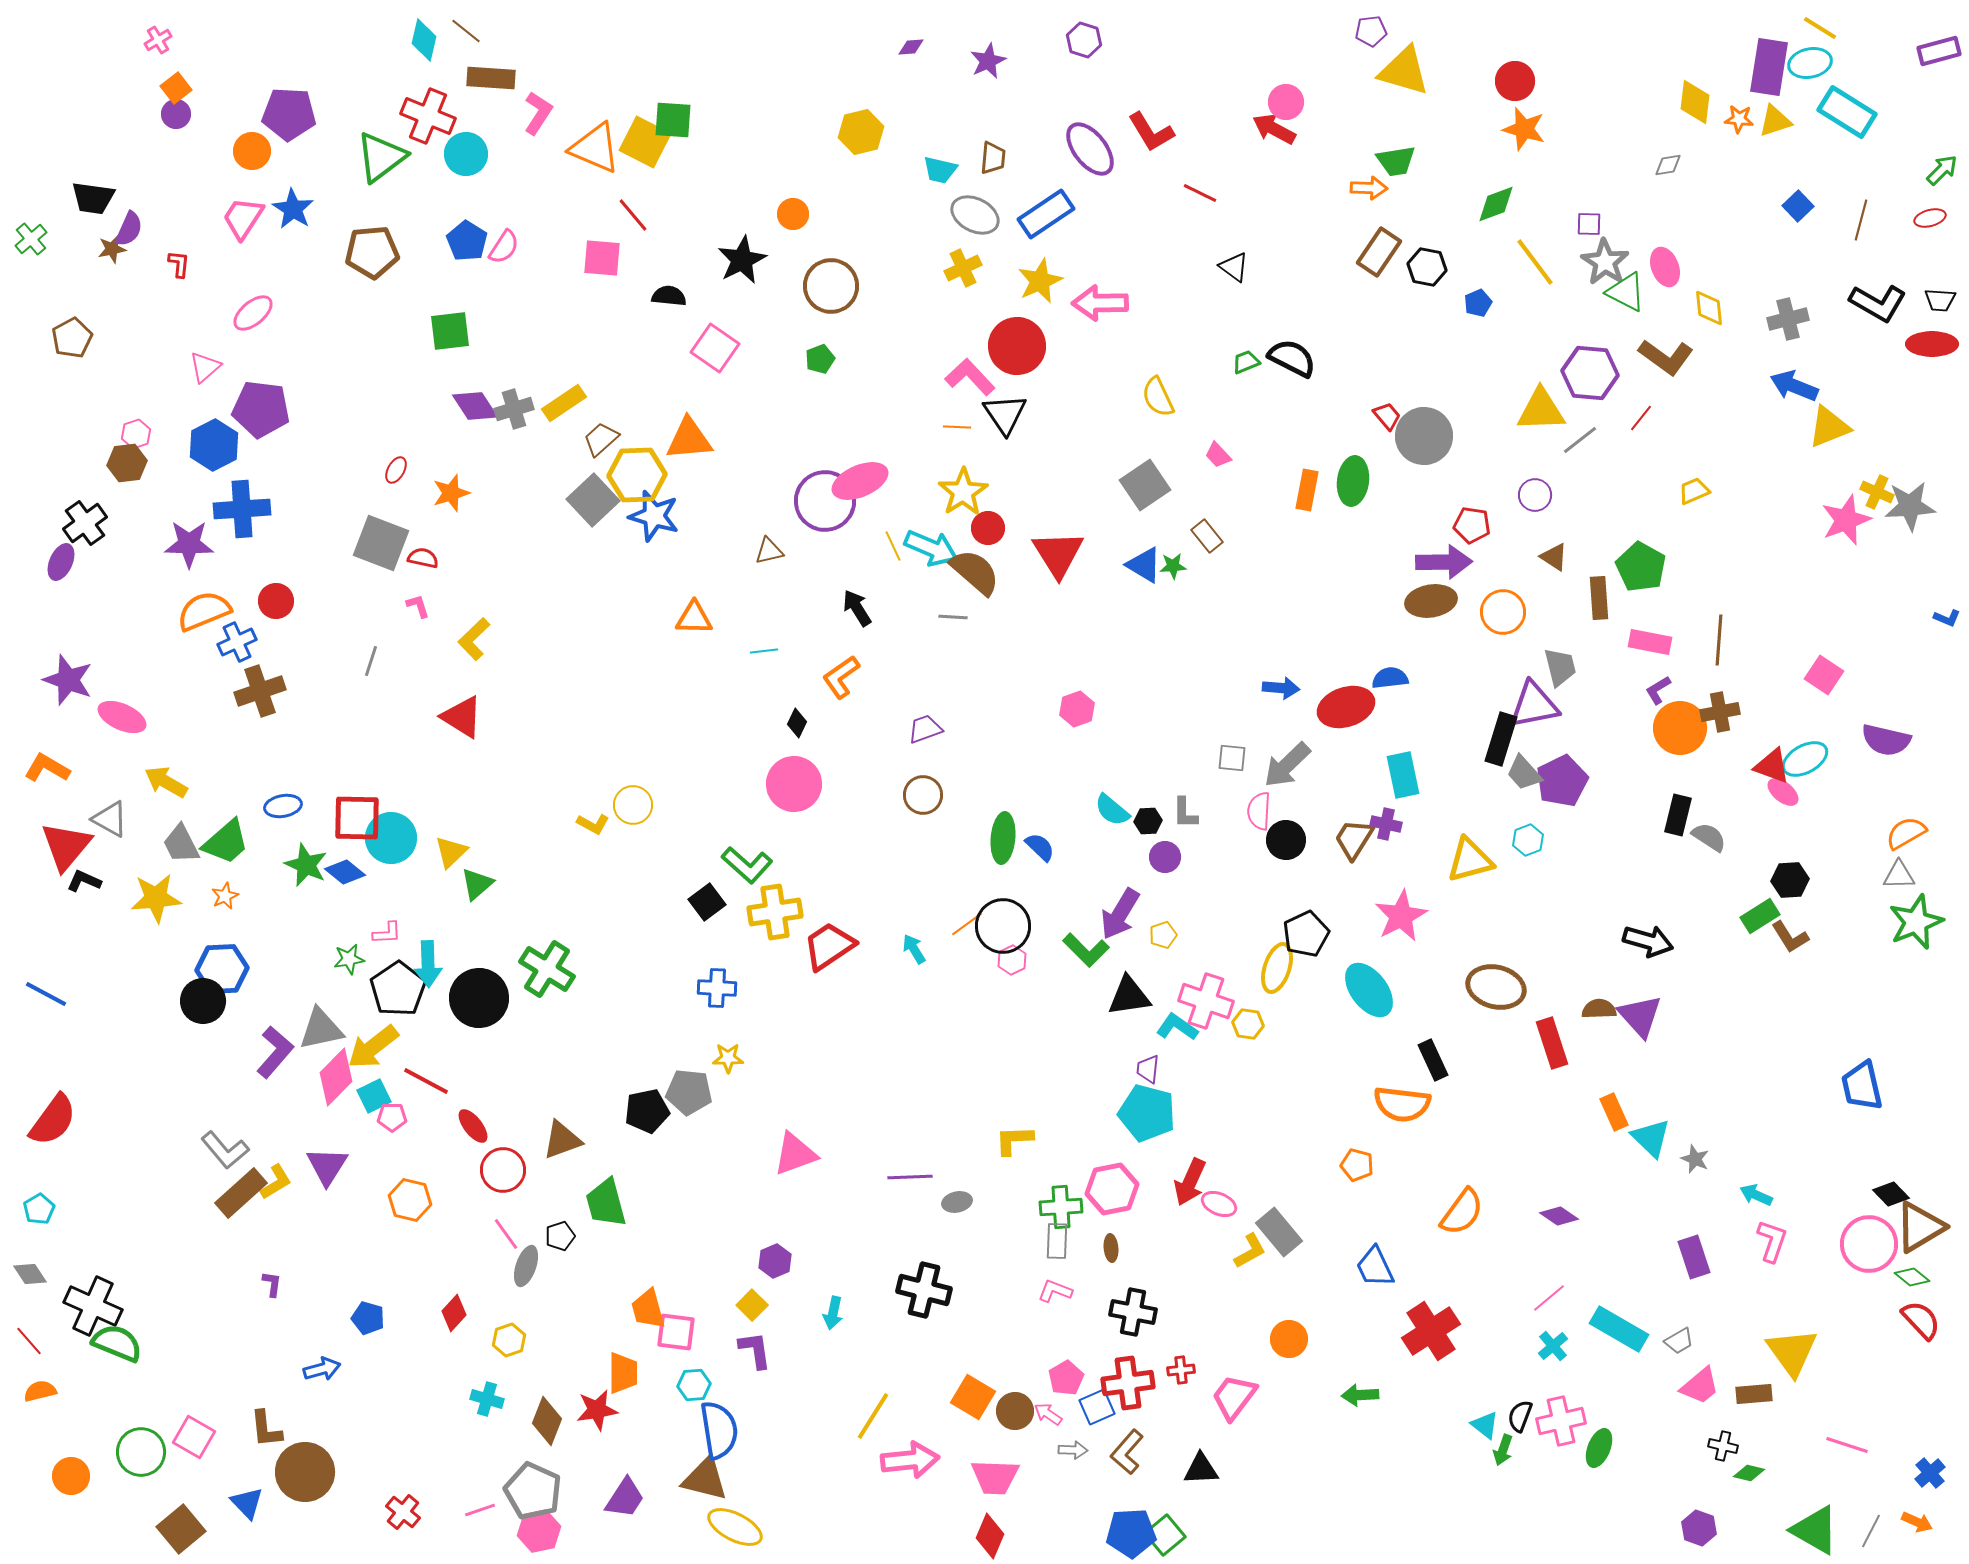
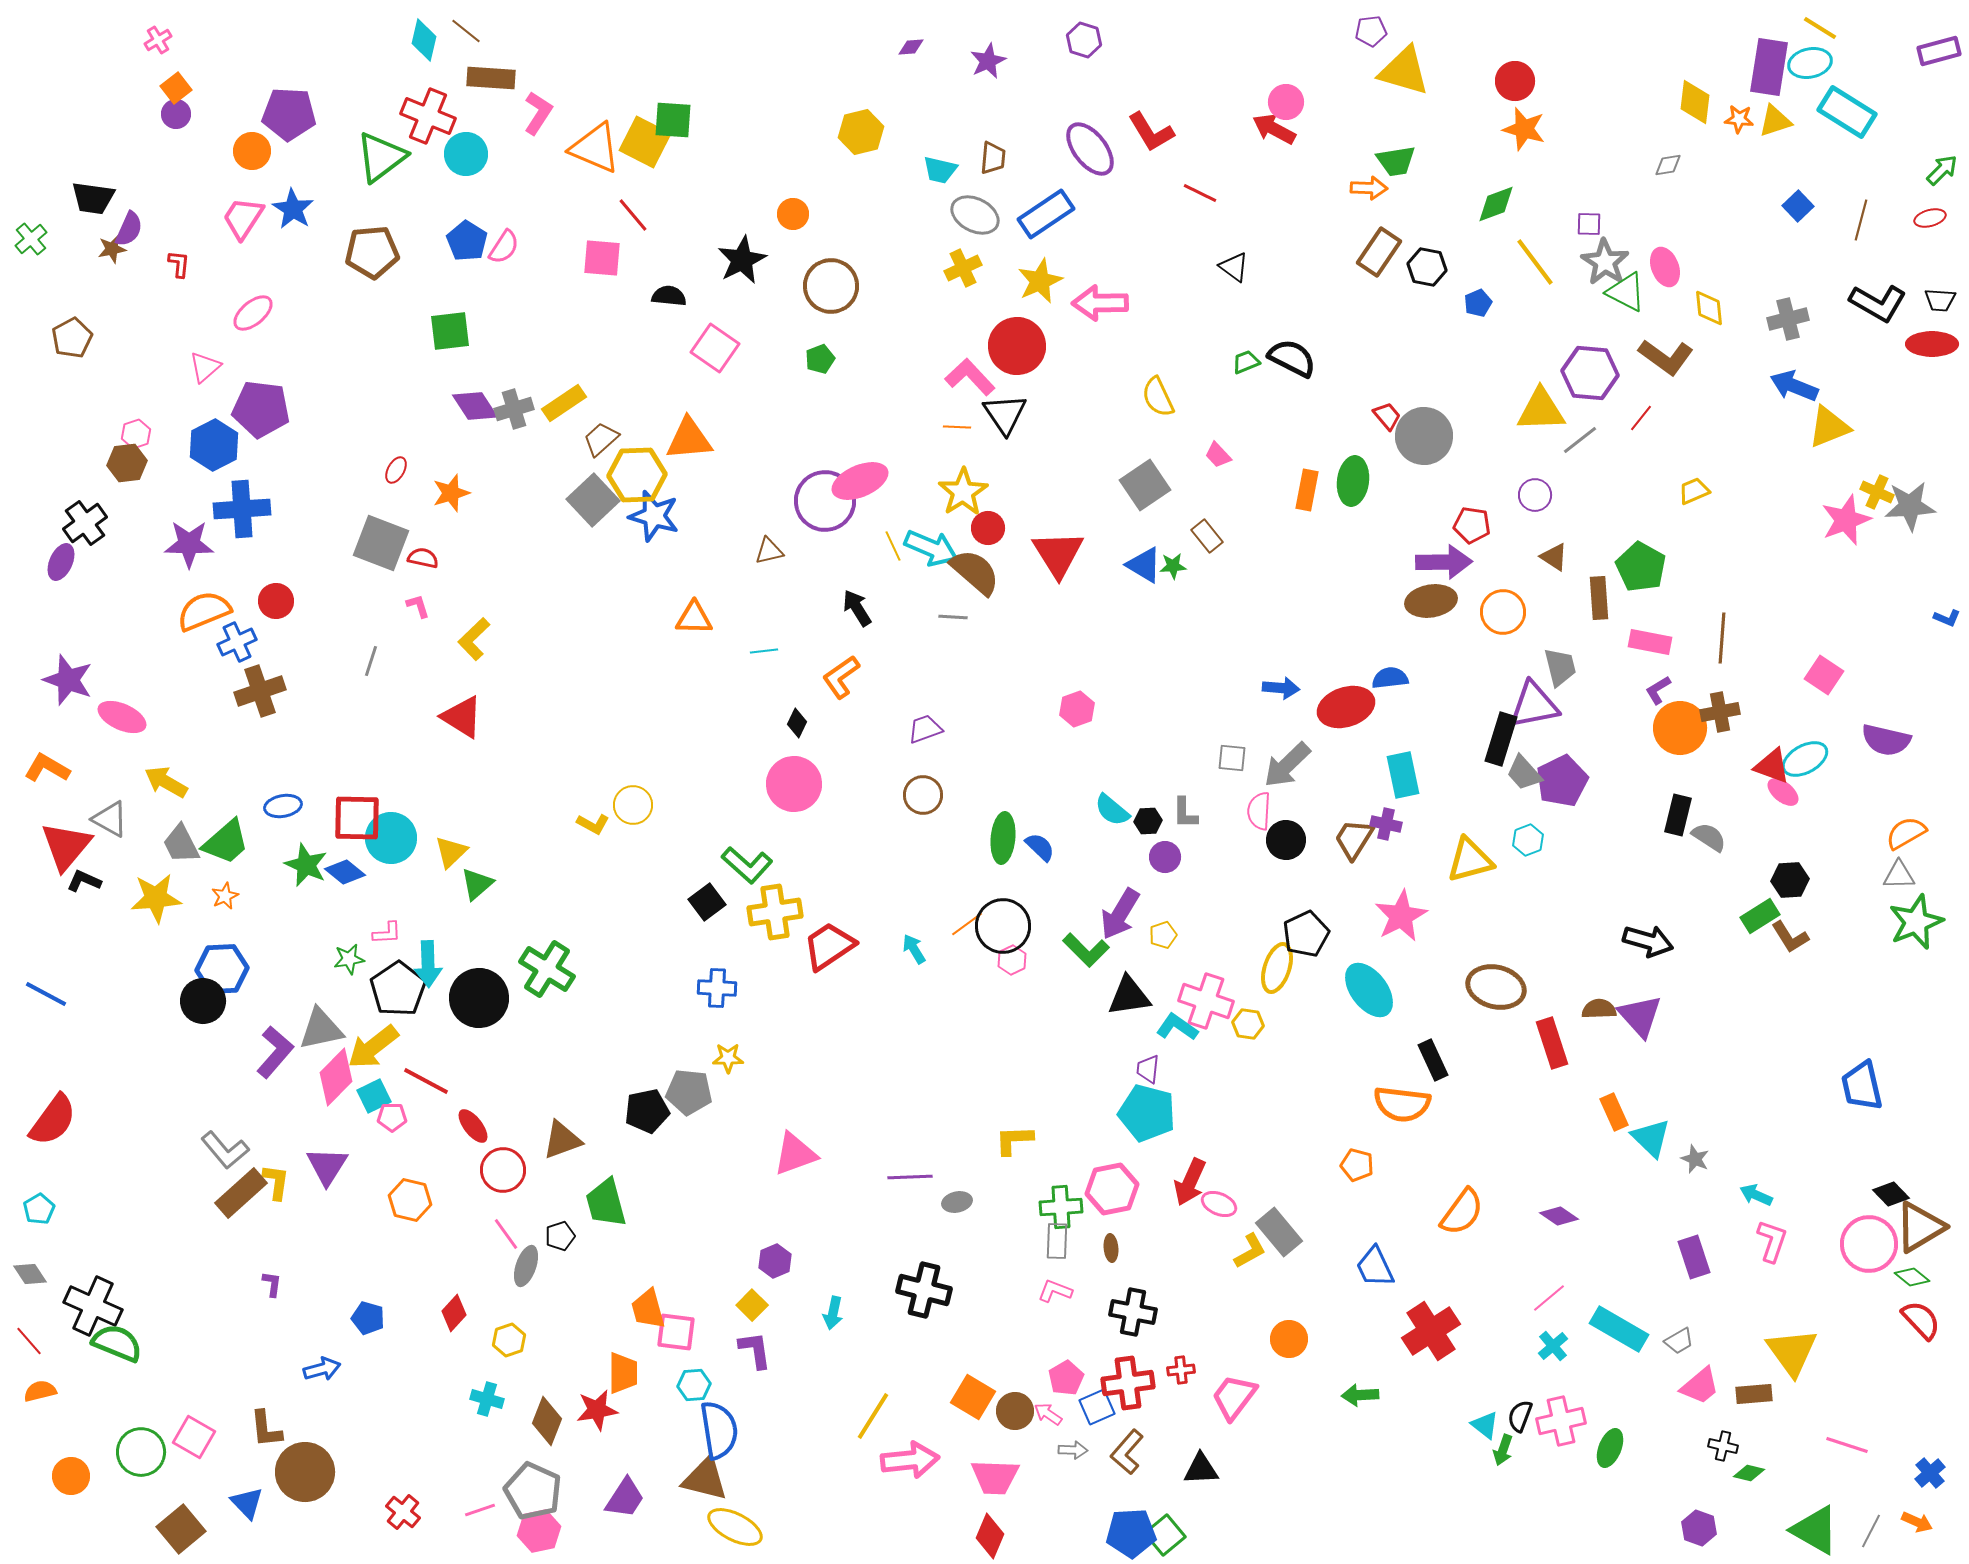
brown line at (1719, 640): moved 3 px right, 2 px up
yellow L-shape at (276, 1182): rotated 51 degrees counterclockwise
green ellipse at (1599, 1448): moved 11 px right
